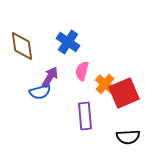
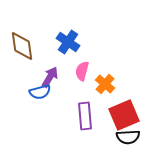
red square: moved 22 px down
